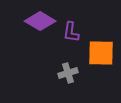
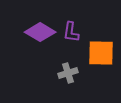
purple diamond: moved 11 px down
